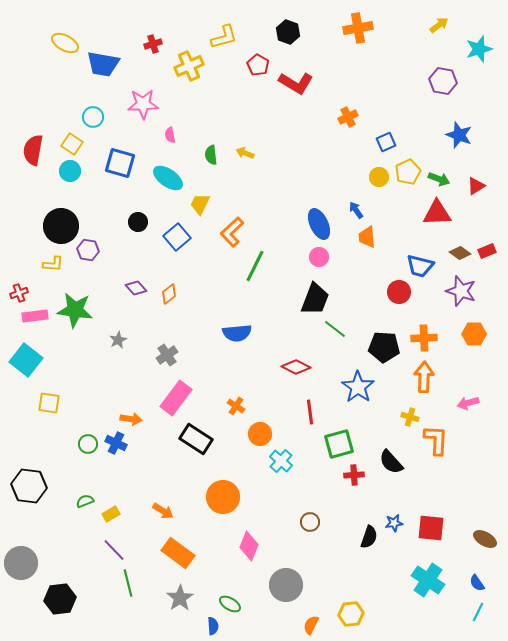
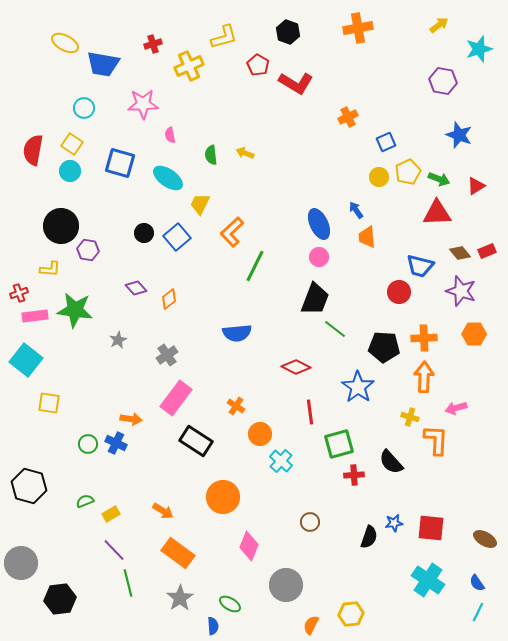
cyan circle at (93, 117): moved 9 px left, 9 px up
black circle at (138, 222): moved 6 px right, 11 px down
brown diamond at (460, 253): rotated 15 degrees clockwise
yellow L-shape at (53, 264): moved 3 px left, 5 px down
orange diamond at (169, 294): moved 5 px down
pink arrow at (468, 403): moved 12 px left, 5 px down
black rectangle at (196, 439): moved 2 px down
black hexagon at (29, 486): rotated 8 degrees clockwise
